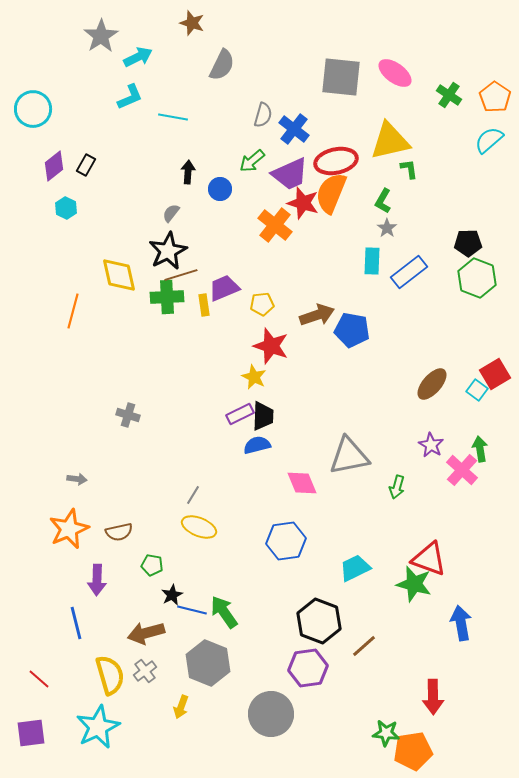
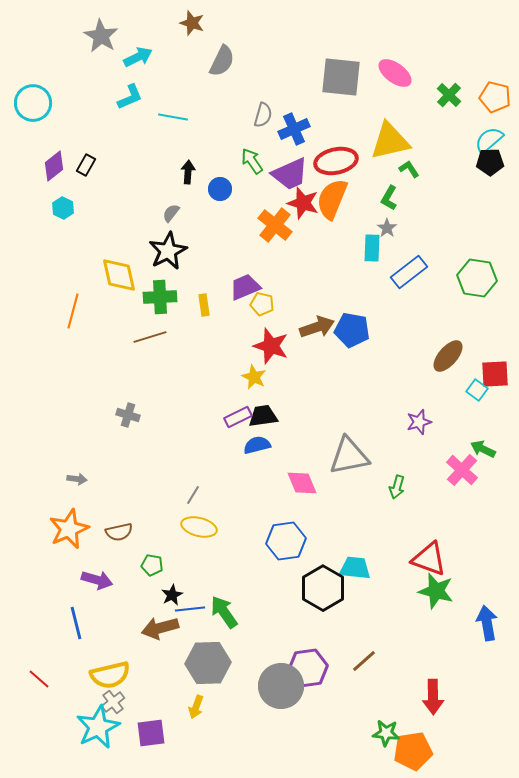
gray star at (101, 36): rotated 8 degrees counterclockwise
gray semicircle at (222, 65): moved 4 px up
green cross at (449, 95): rotated 10 degrees clockwise
orange pentagon at (495, 97): rotated 20 degrees counterclockwise
cyan circle at (33, 109): moved 6 px up
blue cross at (294, 129): rotated 28 degrees clockwise
green arrow at (252, 161): rotated 96 degrees clockwise
green L-shape at (409, 169): rotated 25 degrees counterclockwise
orange semicircle at (331, 193): moved 1 px right, 6 px down
green L-shape at (383, 201): moved 6 px right, 3 px up
cyan hexagon at (66, 208): moved 3 px left
black pentagon at (468, 243): moved 22 px right, 81 px up
cyan rectangle at (372, 261): moved 13 px up
brown line at (181, 275): moved 31 px left, 62 px down
green hexagon at (477, 278): rotated 12 degrees counterclockwise
purple trapezoid at (224, 288): moved 21 px right, 1 px up
green cross at (167, 297): moved 7 px left
yellow pentagon at (262, 304): rotated 20 degrees clockwise
brown arrow at (317, 315): moved 12 px down
red square at (495, 374): rotated 28 degrees clockwise
brown ellipse at (432, 384): moved 16 px right, 28 px up
purple rectangle at (240, 414): moved 2 px left, 3 px down
black trapezoid at (263, 416): rotated 100 degrees counterclockwise
purple star at (431, 445): moved 12 px left, 23 px up; rotated 25 degrees clockwise
green arrow at (480, 449): moved 3 px right; rotated 55 degrees counterclockwise
yellow ellipse at (199, 527): rotated 8 degrees counterclockwise
cyan trapezoid at (355, 568): rotated 32 degrees clockwise
purple arrow at (97, 580): rotated 76 degrees counterclockwise
green star at (414, 584): moved 22 px right, 7 px down
blue line at (192, 610): moved 2 px left, 1 px up; rotated 20 degrees counterclockwise
black hexagon at (319, 621): moved 4 px right, 33 px up; rotated 9 degrees clockwise
blue arrow at (461, 623): moved 26 px right
brown arrow at (146, 633): moved 14 px right, 5 px up
brown line at (364, 646): moved 15 px down
gray hexagon at (208, 663): rotated 24 degrees counterclockwise
gray cross at (145, 671): moved 32 px left, 31 px down
yellow semicircle at (110, 675): rotated 93 degrees clockwise
yellow arrow at (181, 707): moved 15 px right
gray circle at (271, 714): moved 10 px right, 28 px up
purple square at (31, 733): moved 120 px right
